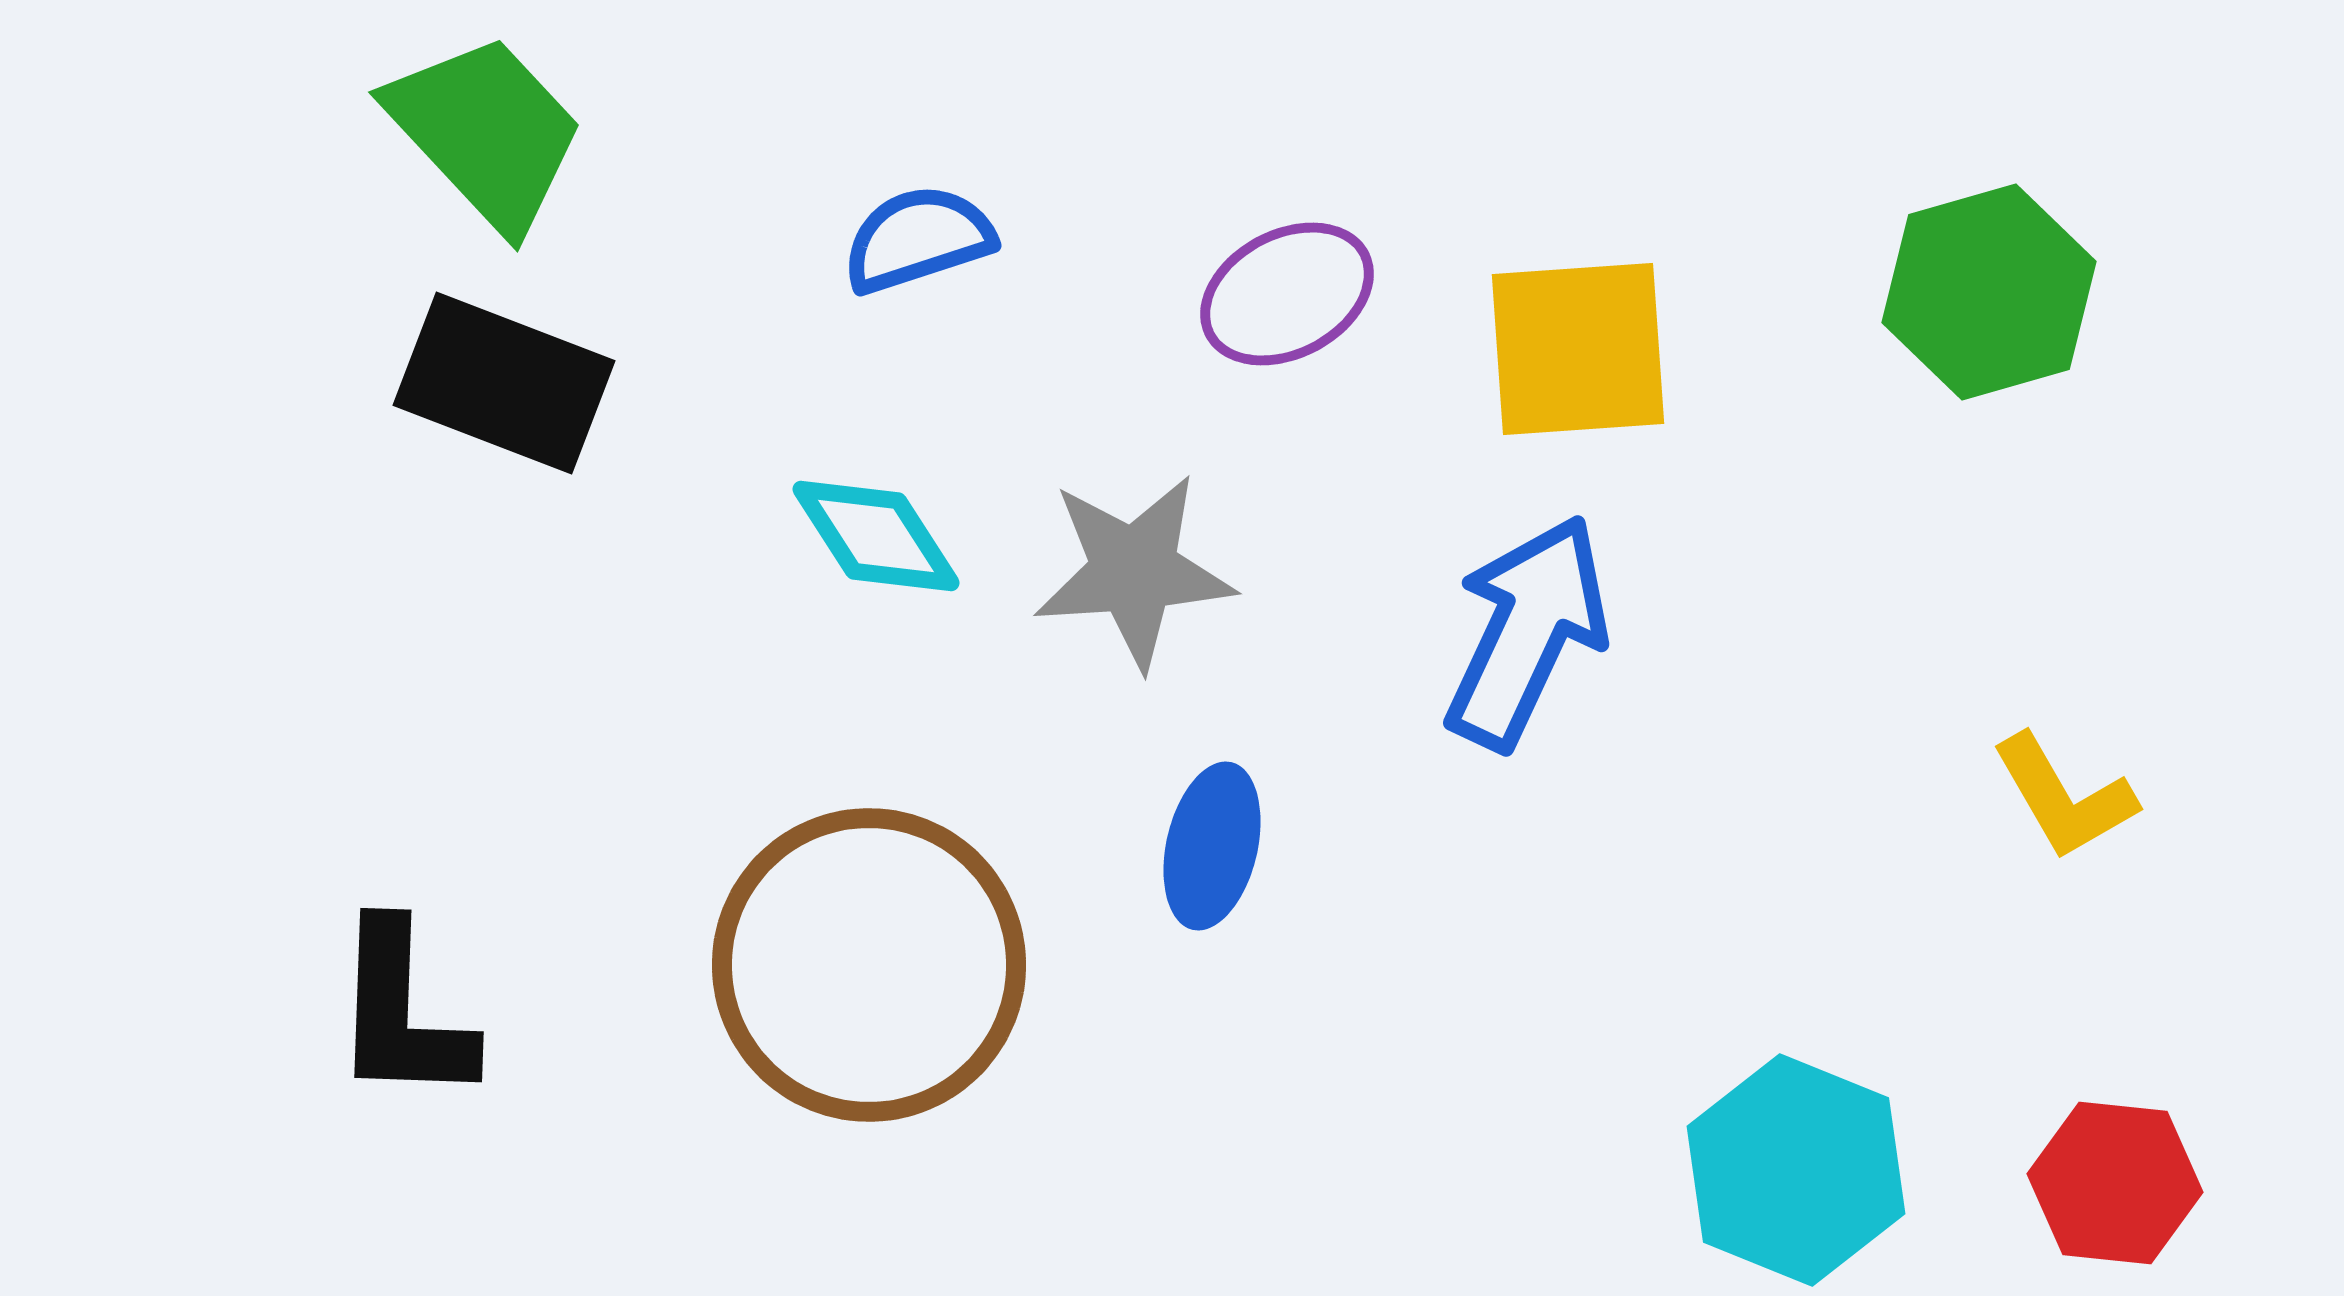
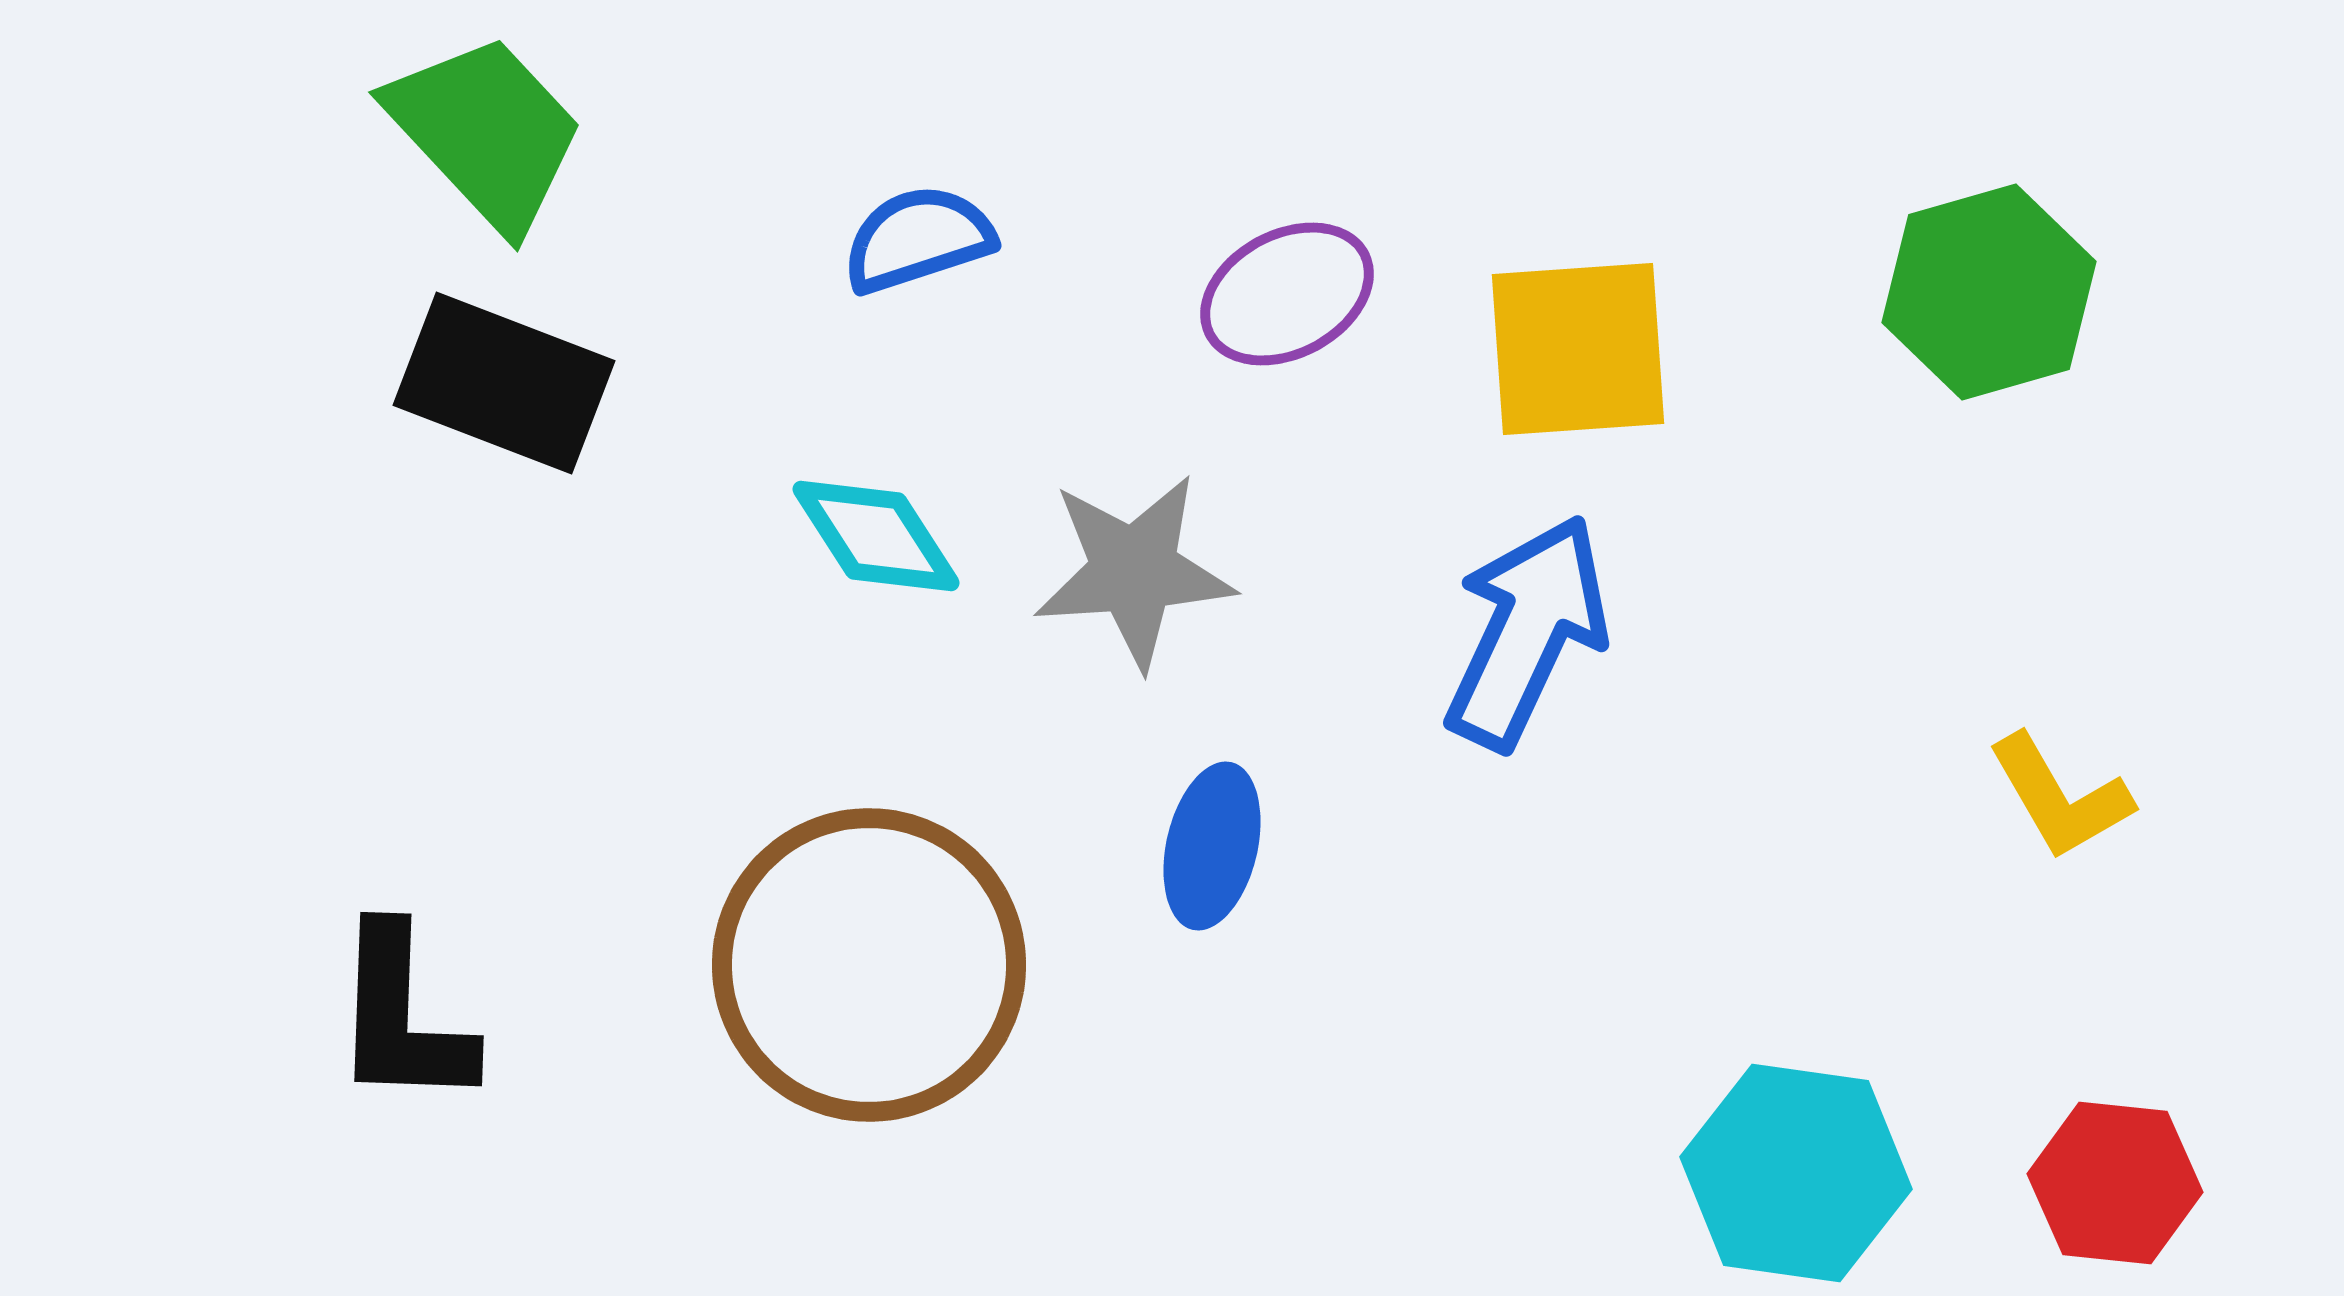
yellow L-shape: moved 4 px left
black L-shape: moved 4 px down
cyan hexagon: moved 3 px down; rotated 14 degrees counterclockwise
